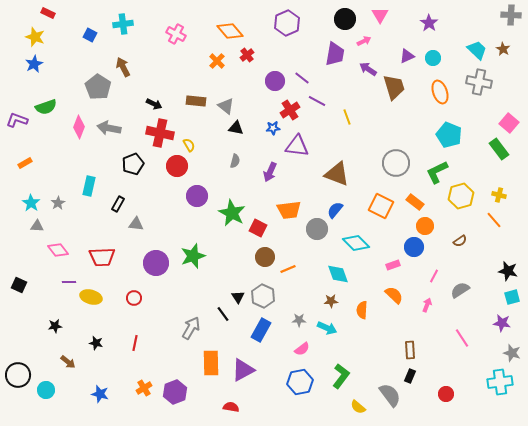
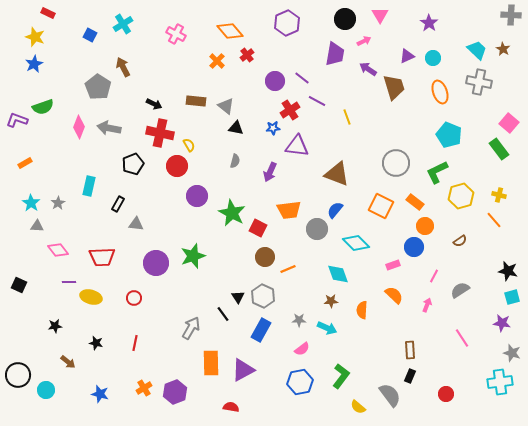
cyan cross at (123, 24): rotated 24 degrees counterclockwise
green semicircle at (46, 107): moved 3 px left
